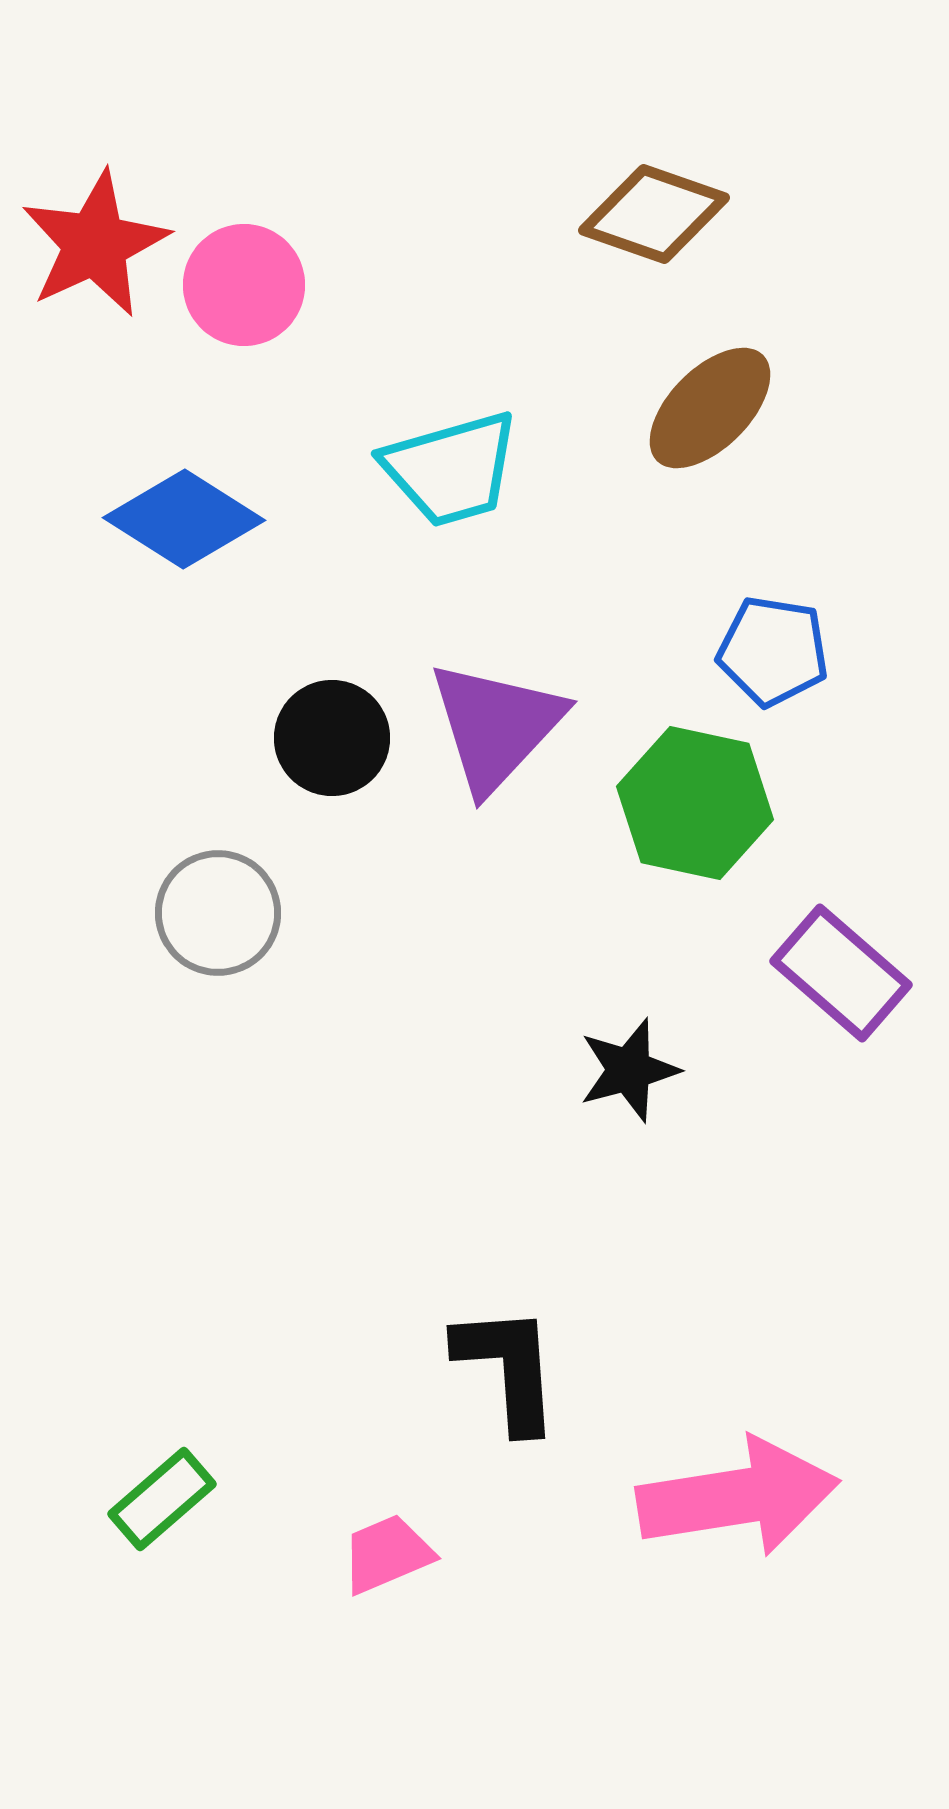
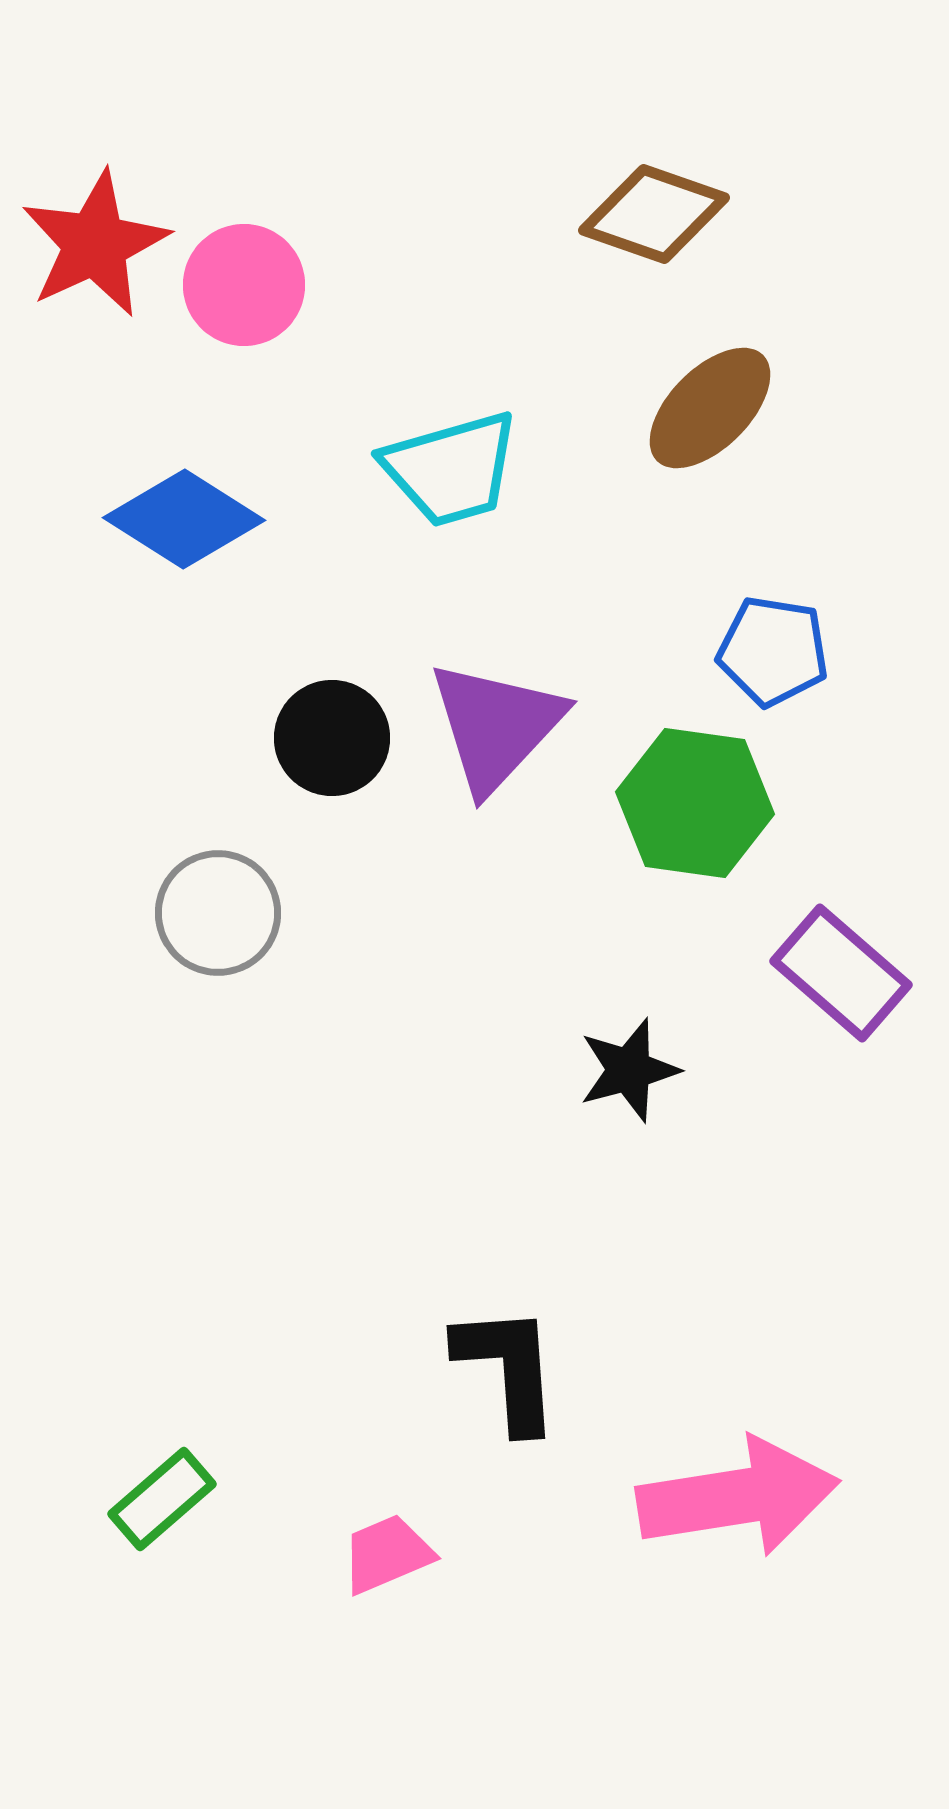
green hexagon: rotated 4 degrees counterclockwise
